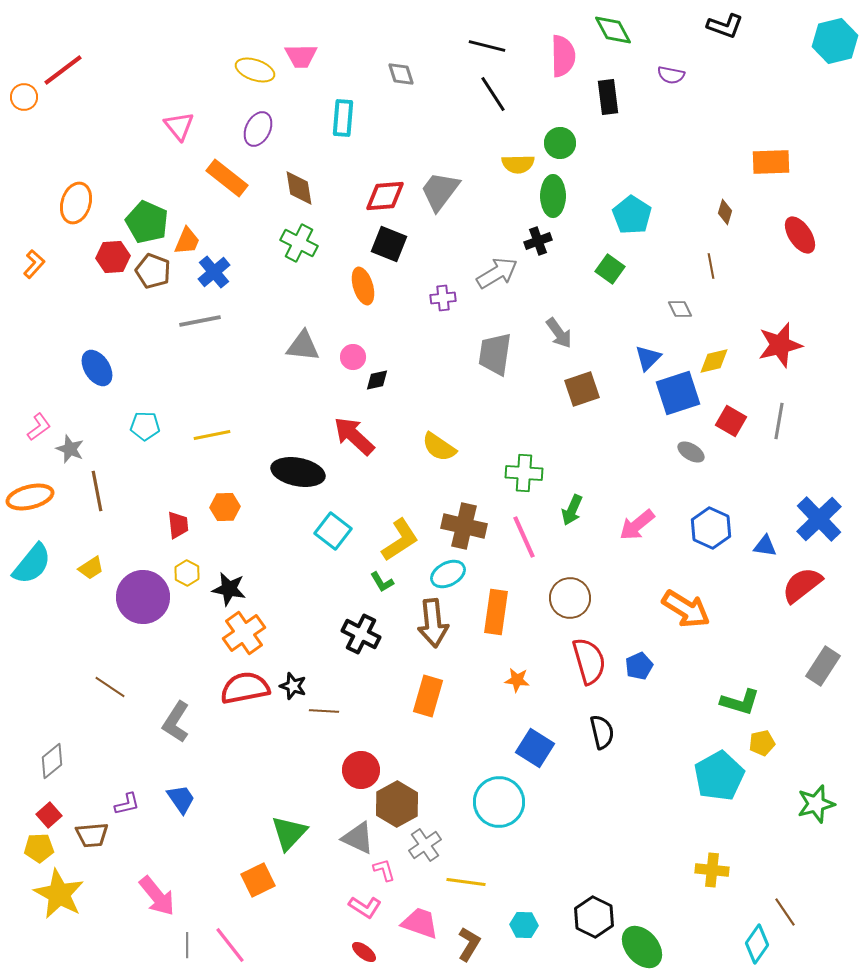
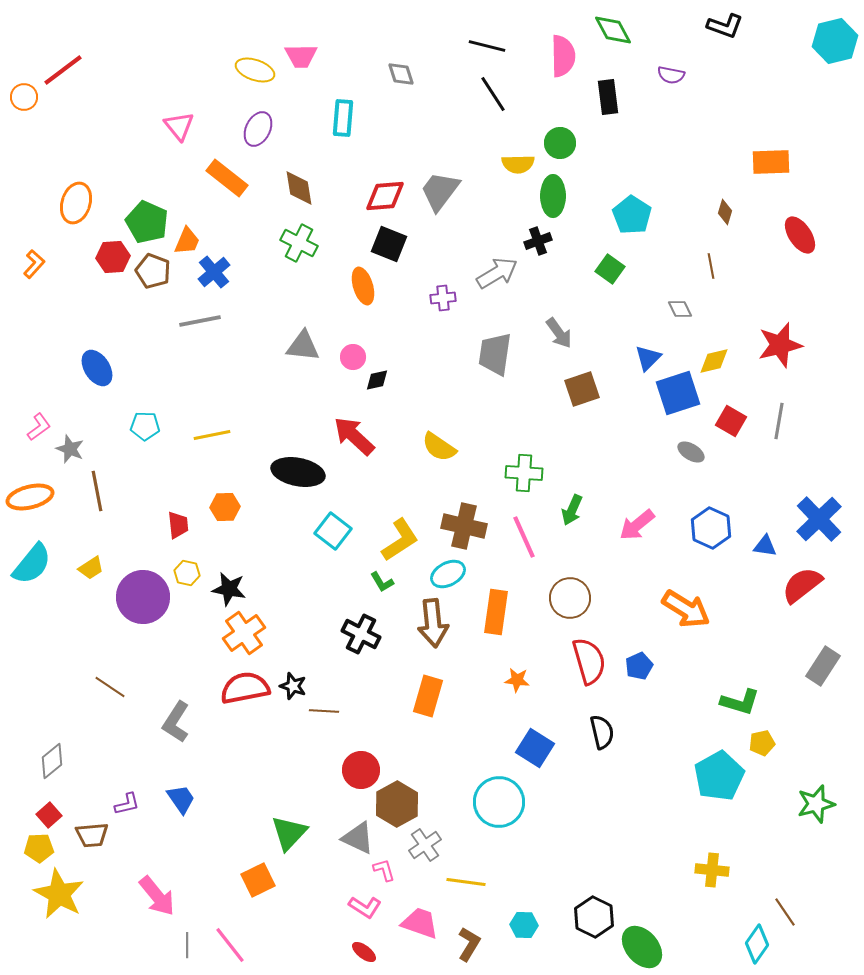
yellow hexagon at (187, 573): rotated 15 degrees counterclockwise
